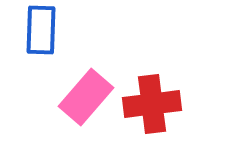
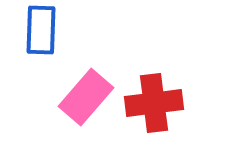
red cross: moved 2 px right, 1 px up
